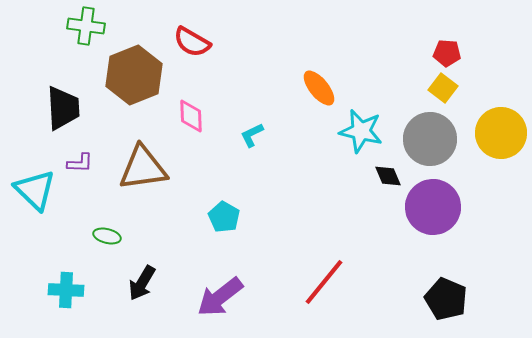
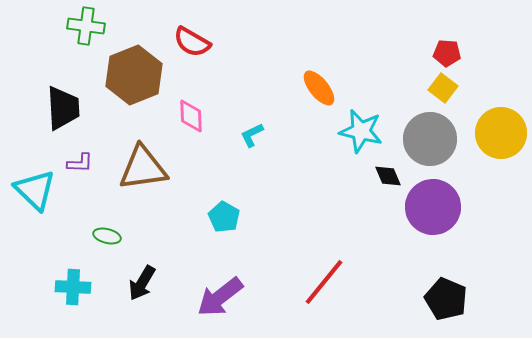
cyan cross: moved 7 px right, 3 px up
